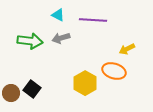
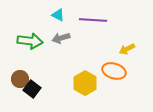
brown circle: moved 9 px right, 14 px up
